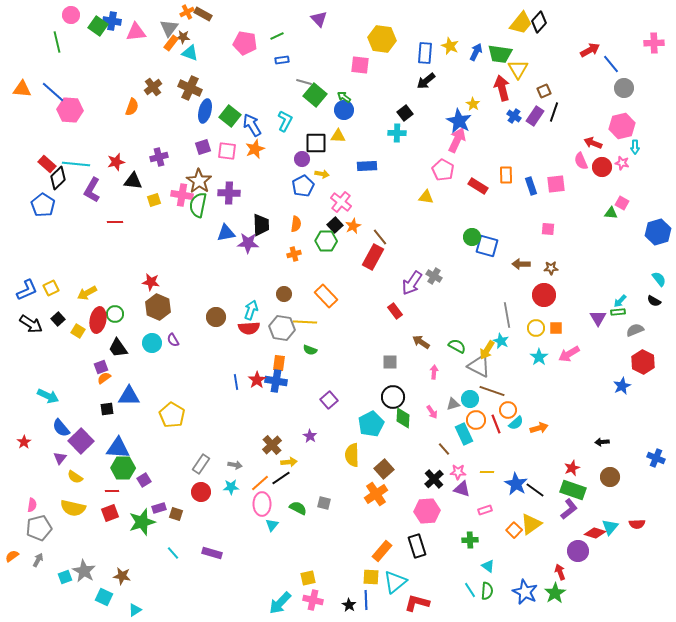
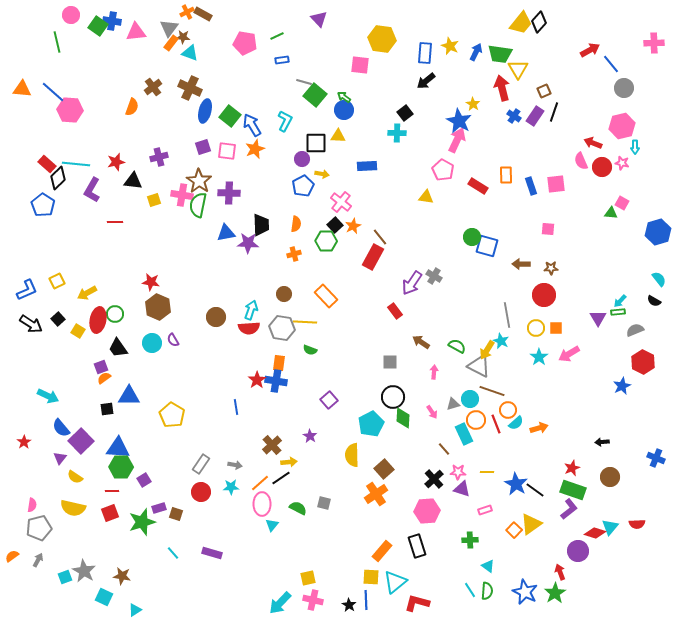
yellow square at (51, 288): moved 6 px right, 7 px up
blue line at (236, 382): moved 25 px down
green hexagon at (123, 468): moved 2 px left, 1 px up
